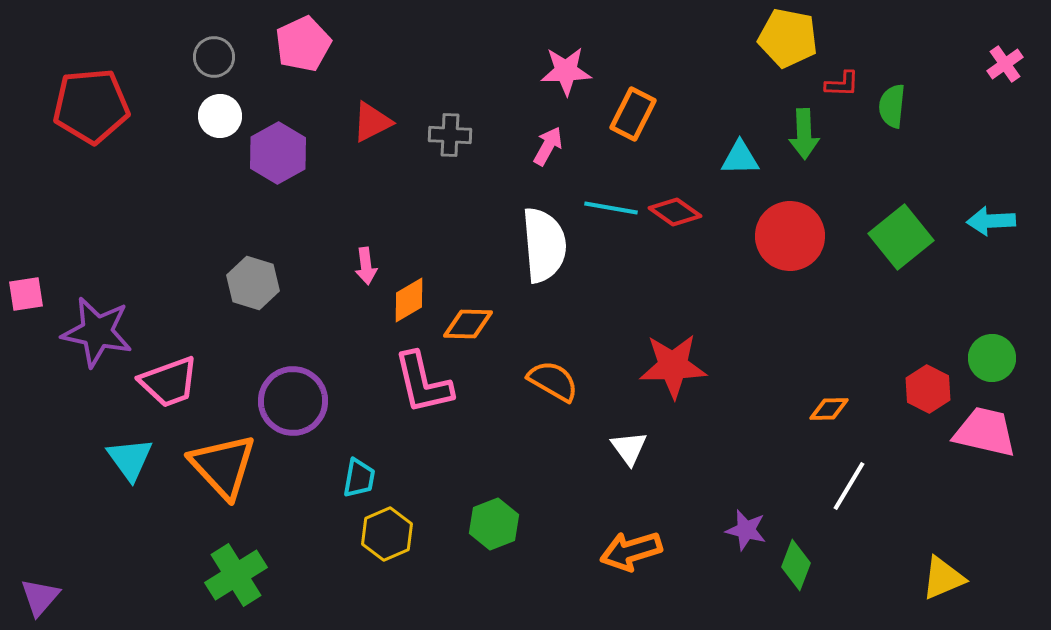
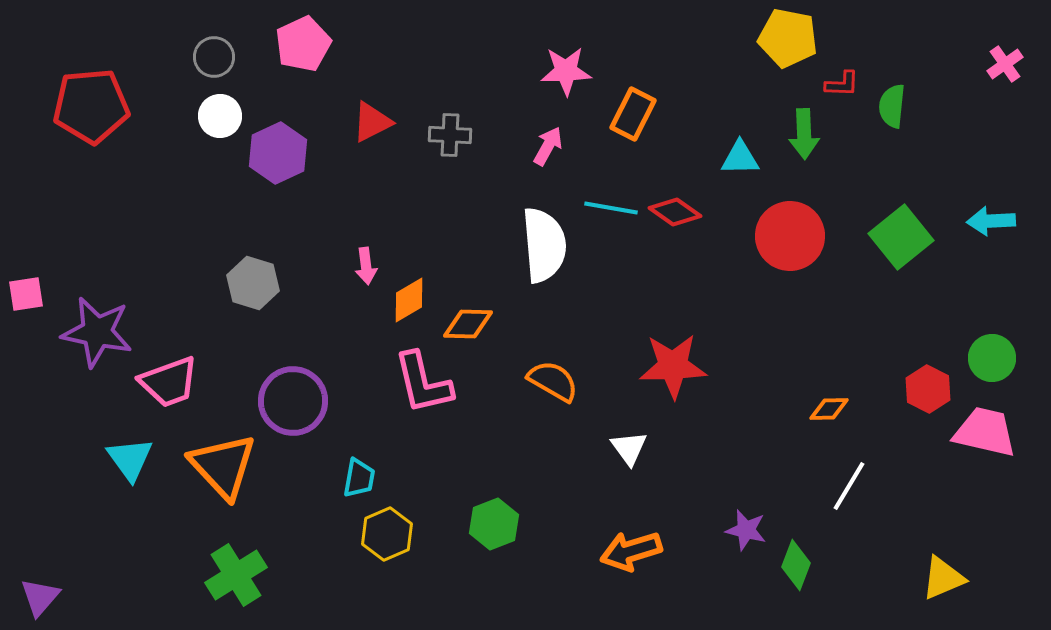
purple hexagon at (278, 153): rotated 4 degrees clockwise
